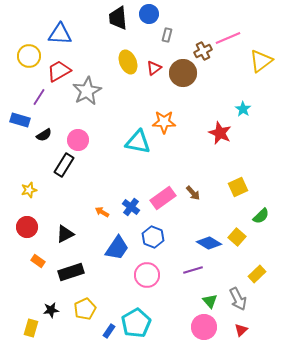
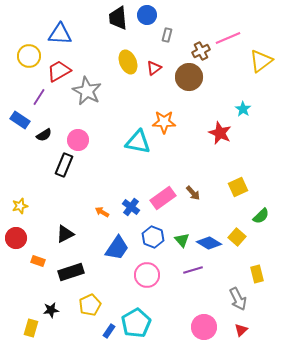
blue circle at (149, 14): moved 2 px left, 1 px down
brown cross at (203, 51): moved 2 px left
brown circle at (183, 73): moved 6 px right, 4 px down
gray star at (87, 91): rotated 16 degrees counterclockwise
blue rectangle at (20, 120): rotated 18 degrees clockwise
black rectangle at (64, 165): rotated 10 degrees counterclockwise
yellow star at (29, 190): moved 9 px left, 16 px down
red circle at (27, 227): moved 11 px left, 11 px down
orange rectangle at (38, 261): rotated 16 degrees counterclockwise
yellow rectangle at (257, 274): rotated 60 degrees counterclockwise
green triangle at (210, 301): moved 28 px left, 61 px up
yellow pentagon at (85, 309): moved 5 px right, 4 px up
